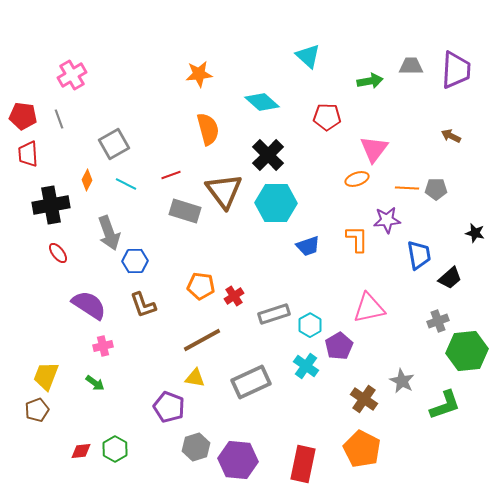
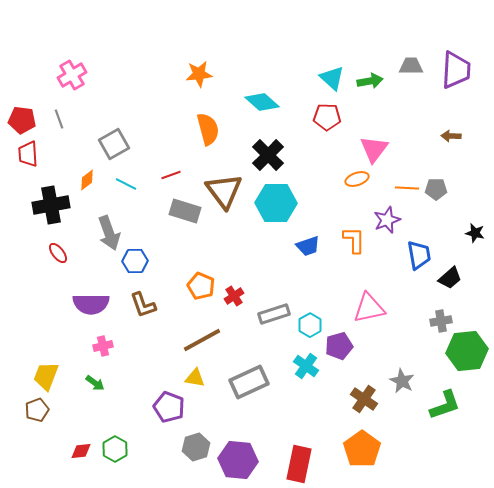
cyan triangle at (308, 56): moved 24 px right, 22 px down
red pentagon at (23, 116): moved 1 px left, 4 px down
brown arrow at (451, 136): rotated 24 degrees counterclockwise
orange diamond at (87, 180): rotated 25 degrees clockwise
purple star at (387, 220): rotated 16 degrees counterclockwise
orange L-shape at (357, 239): moved 3 px left, 1 px down
orange pentagon at (201, 286): rotated 16 degrees clockwise
purple semicircle at (89, 305): moved 2 px right, 1 px up; rotated 147 degrees clockwise
gray cross at (438, 321): moved 3 px right; rotated 10 degrees clockwise
purple pentagon at (339, 346): rotated 16 degrees clockwise
gray rectangle at (251, 382): moved 2 px left
orange pentagon at (362, 449): rotated 9 degrees clockwise
red rectangle at (303, 464): moved 4 px left
